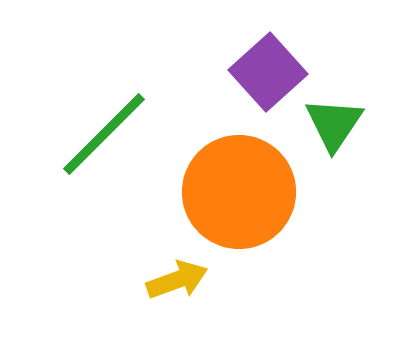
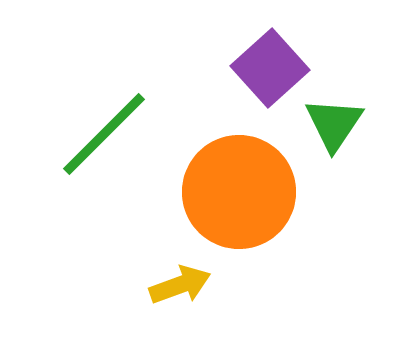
purple square: moved 2 px right, 4 px up
yellow arrow: moved 3 px right, 5 px down
